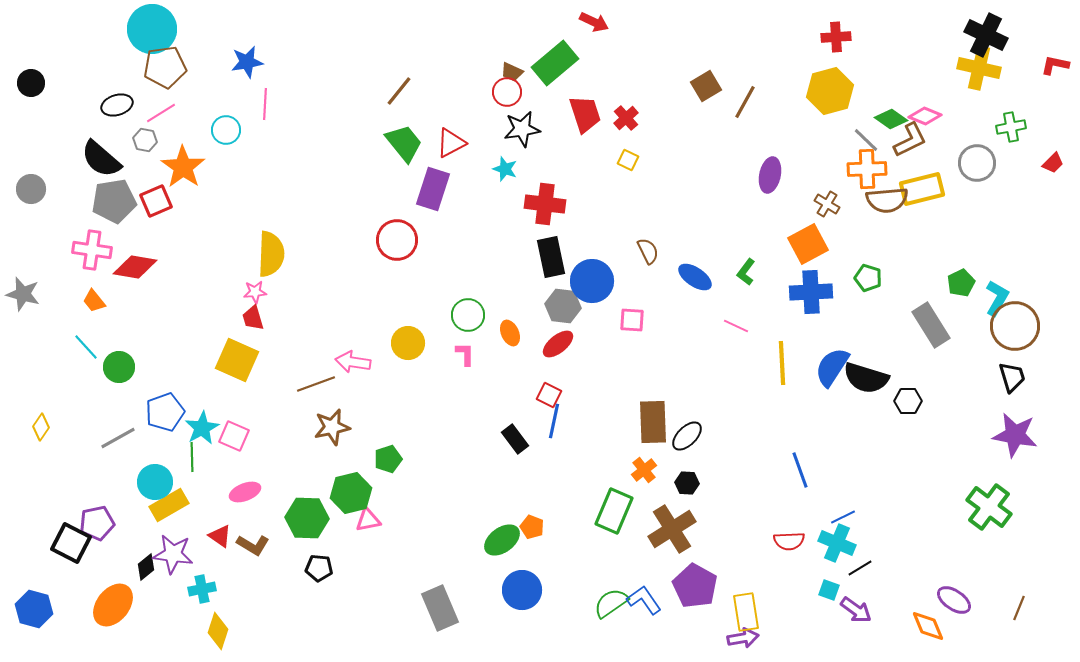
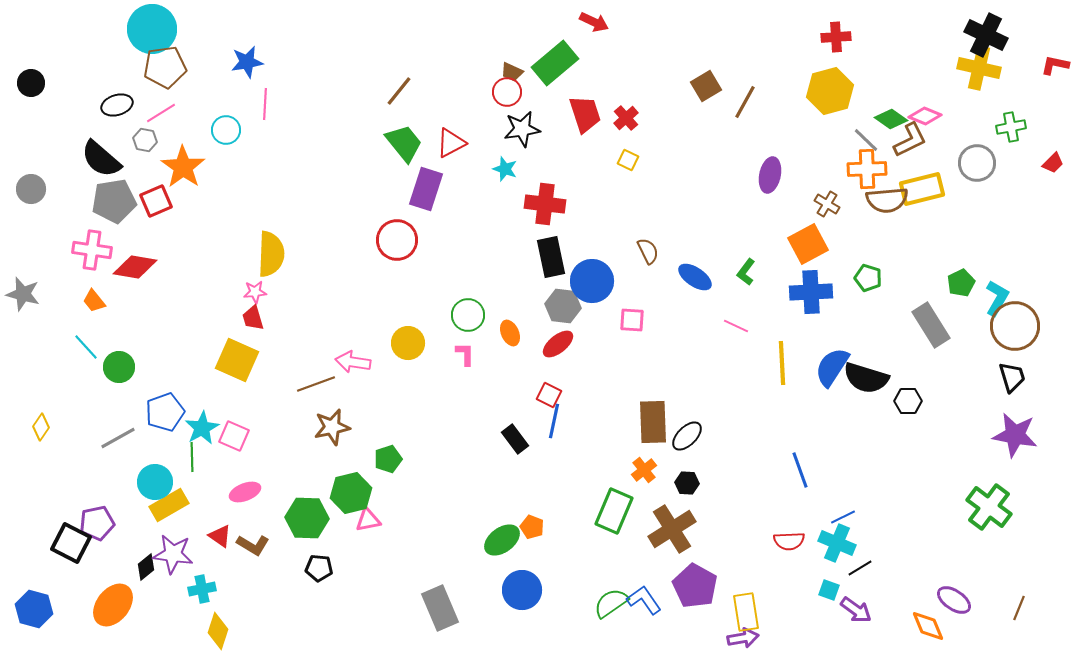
purple rectangle at (433, 189): moved 7 px left
